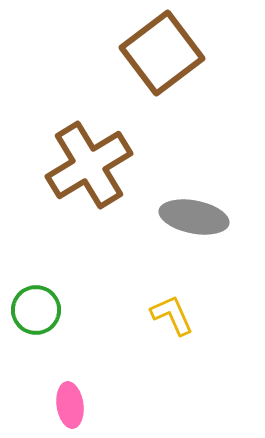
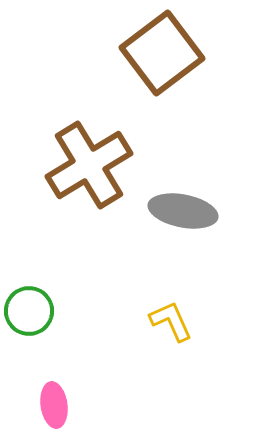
gray ellipse: moved 11 px left, 6 px up
green circle: moved 7 px left, 1 px down
yellow L-shape: moved 1 px left, 6 px down
pink ellipse: moved 16 px left
